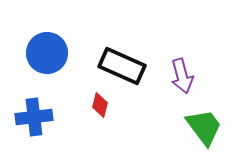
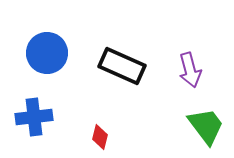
purple arrow: moved 8 px right, 6 px up
red diamond: moved 32 px down
green trapezoid: moved 2 px right, 1 px up
